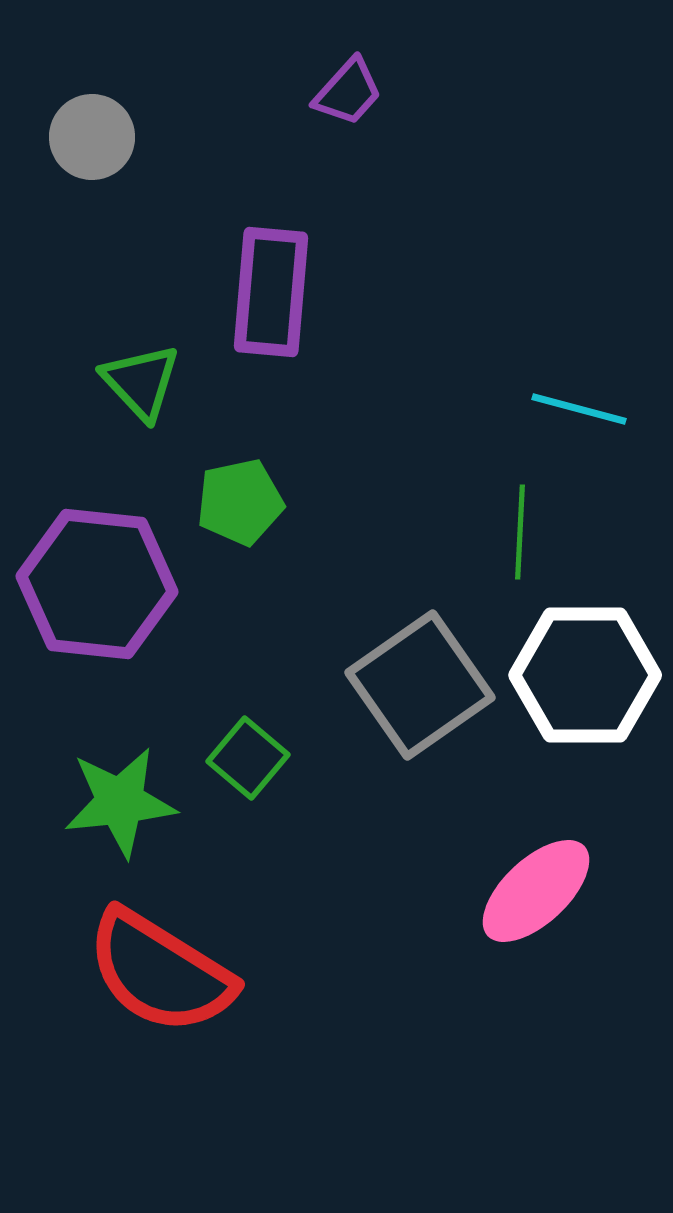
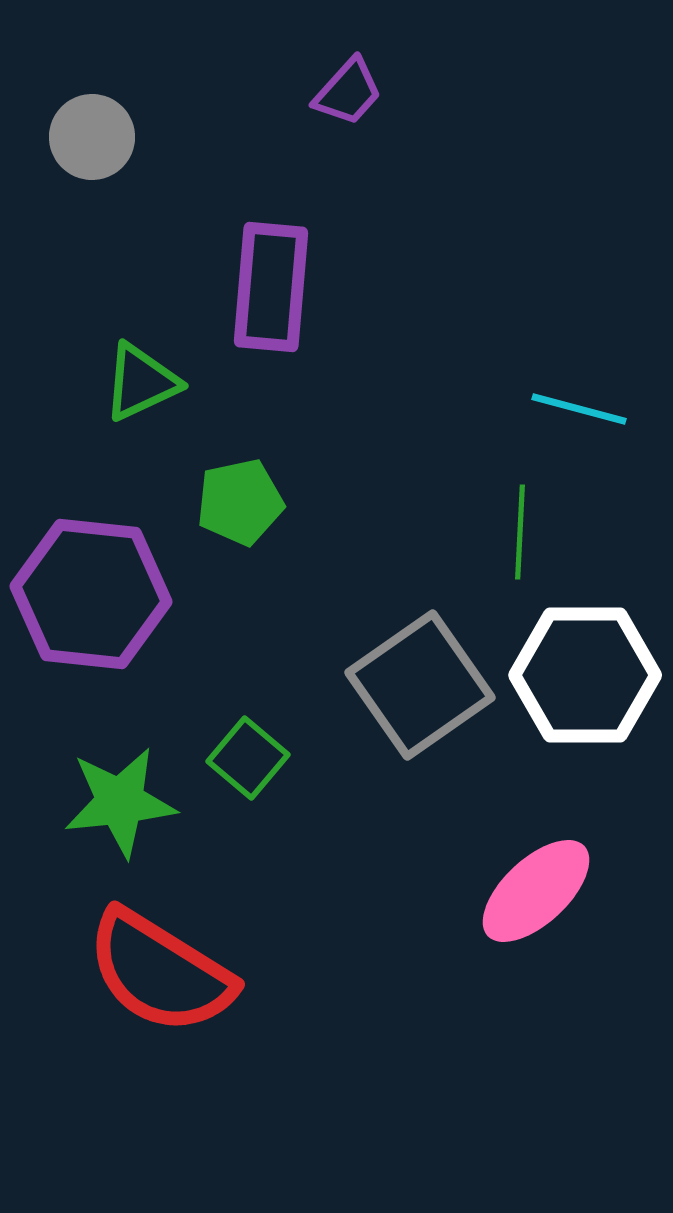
purple rectangle: moved 5 px up
green triangle: rotated 48 degrees clockwise
purple hexagon: moved 6 px left, 10 px down
